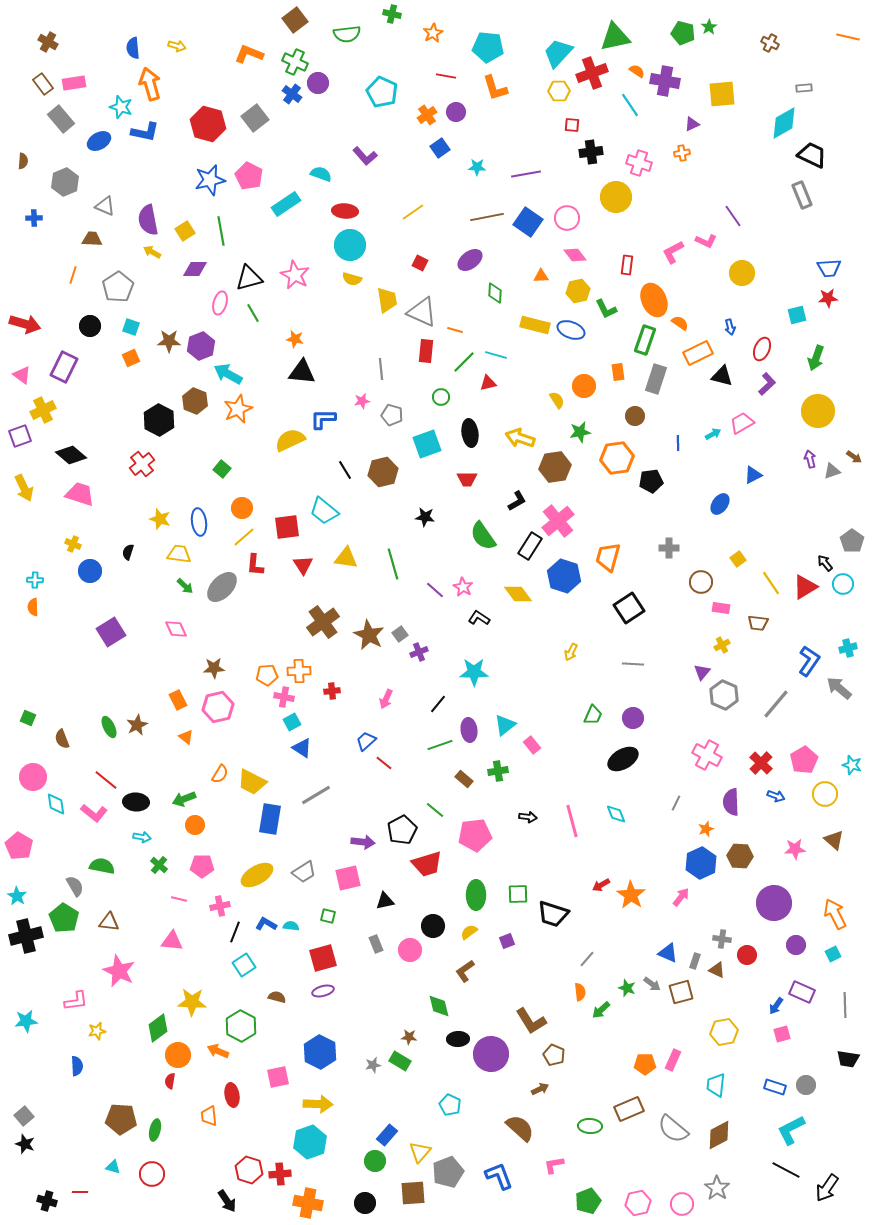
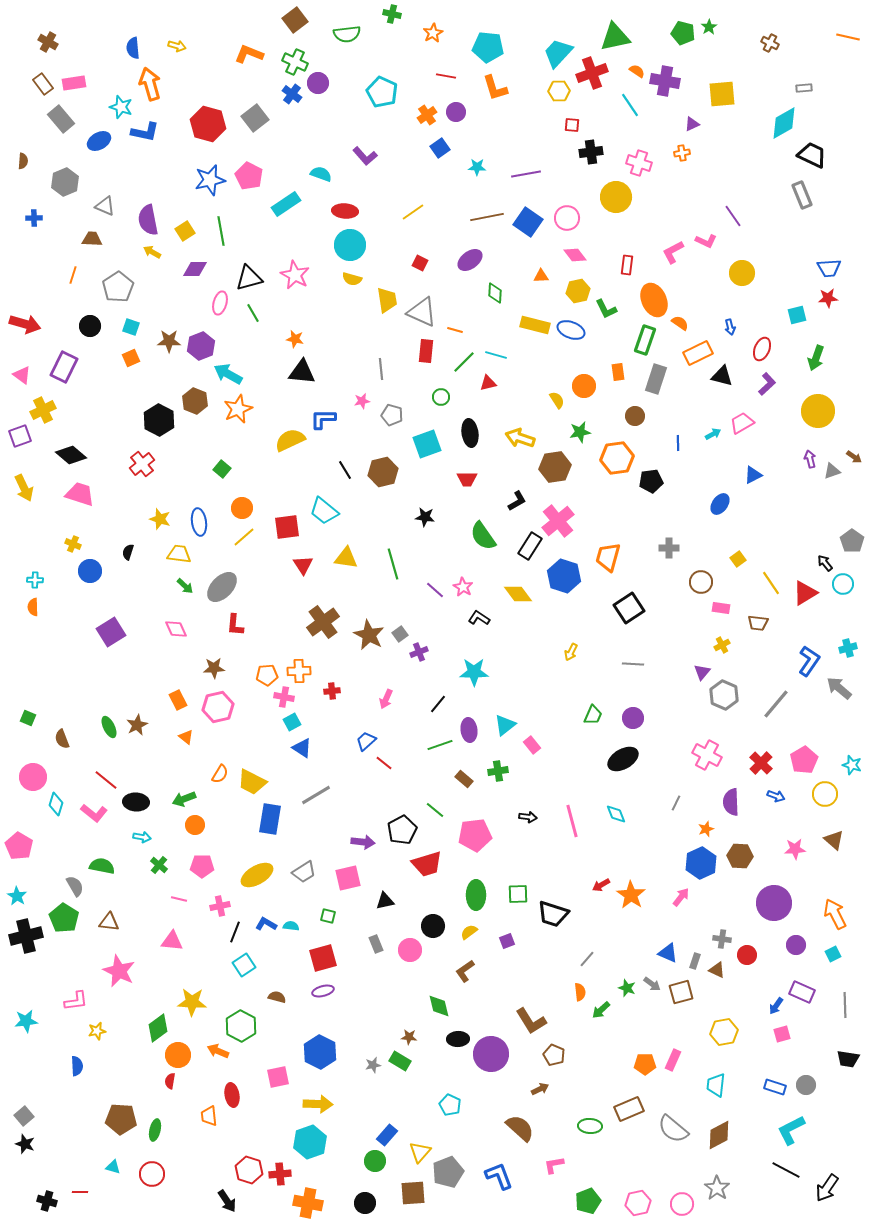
red L-shape at (255, 565): moved 20 px left, 60 px down
red triangle at (805, 587): moved 6 px down
cyan diamond at (56, 804): rotated 25 degrees clockwise
